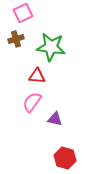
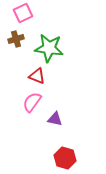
green star: moved 2 px left, 1 px down
red triangle: rotated 18 degrees clockwise
